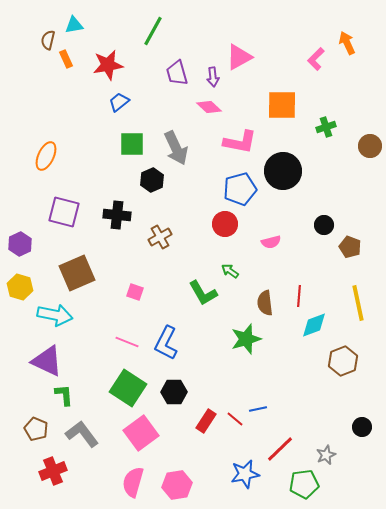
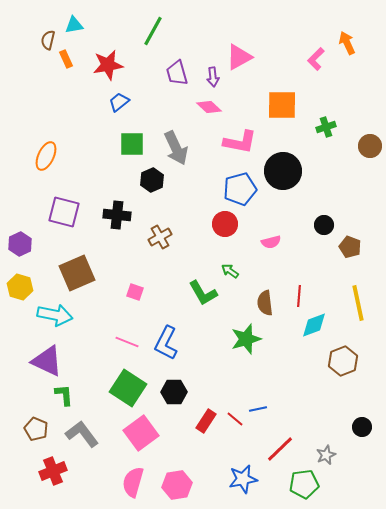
blue star at (245, 474): moved 2 px left, 5 px down
